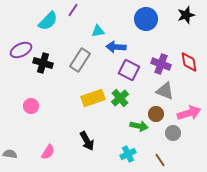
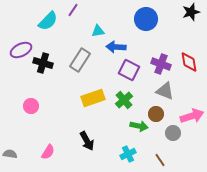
black star: moved 5 px right, 3 px up
green cross: moved 4 px right, 2 px down
pink arrow: moved 3 px right, 3 px down
